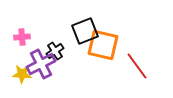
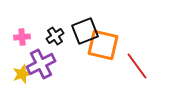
black cross: moved 15 px up
yellow star: rotated 24 degrees counterclockwise
